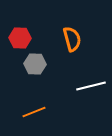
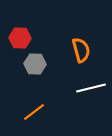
orange semicircle: moved 9 px right, 11 px down
white line: moved 2 px down
orange line: rotated 15 degrees counterclockwise
